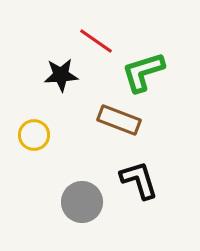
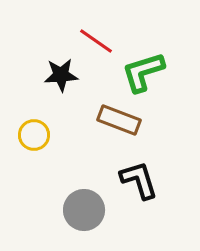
gray circle: moved 2 px right, 8 px down
